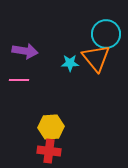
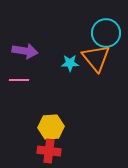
cyan circle: moved 1 px up
